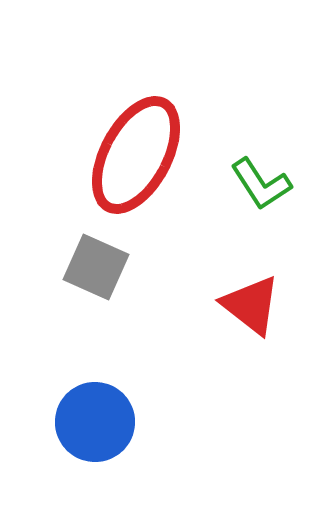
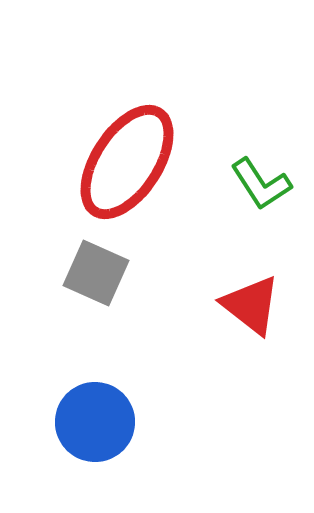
red ellipse: moved 9 px left, 7 px down; rotated 5 degrees clockwise
gray square: moved 6 px down
